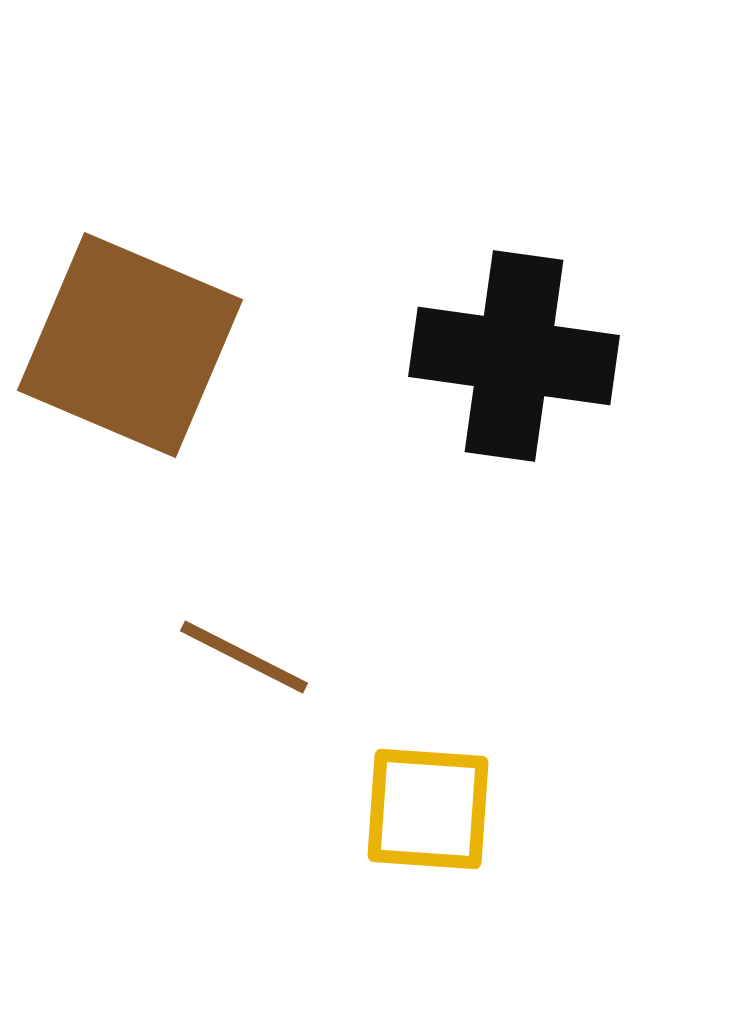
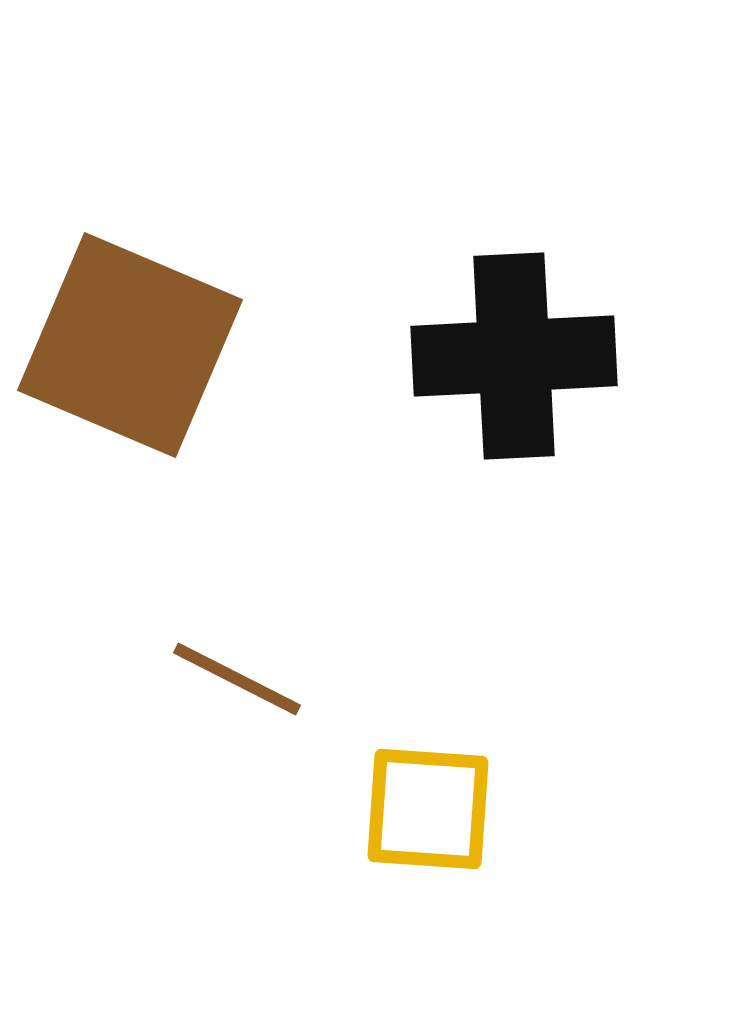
black cross: rotated 11 degrees counterclockwise
brown line: moved 7 px left, 22 px down
